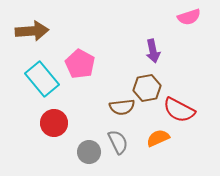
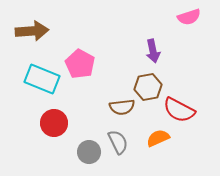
cyan rectangle: rotated 28 degrees counterclockwise
brown hexagon: moved 1 px right, 1 px up
